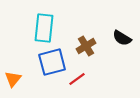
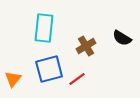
blue square: moved 3 px left, 7 px down
